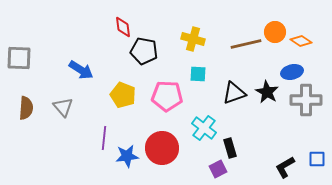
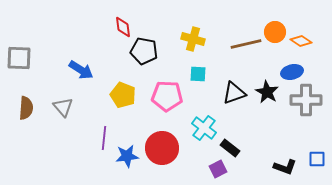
black rectangle: rotated 36 degrees counterclockwise
black L-shape: rotated 130 degrees counterclockwise
